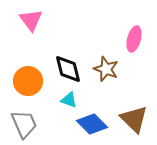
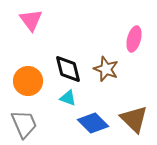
cyan triangle: moved 1 px left, 2 px up
blue diamond: moved 1 px right, 1 px up
